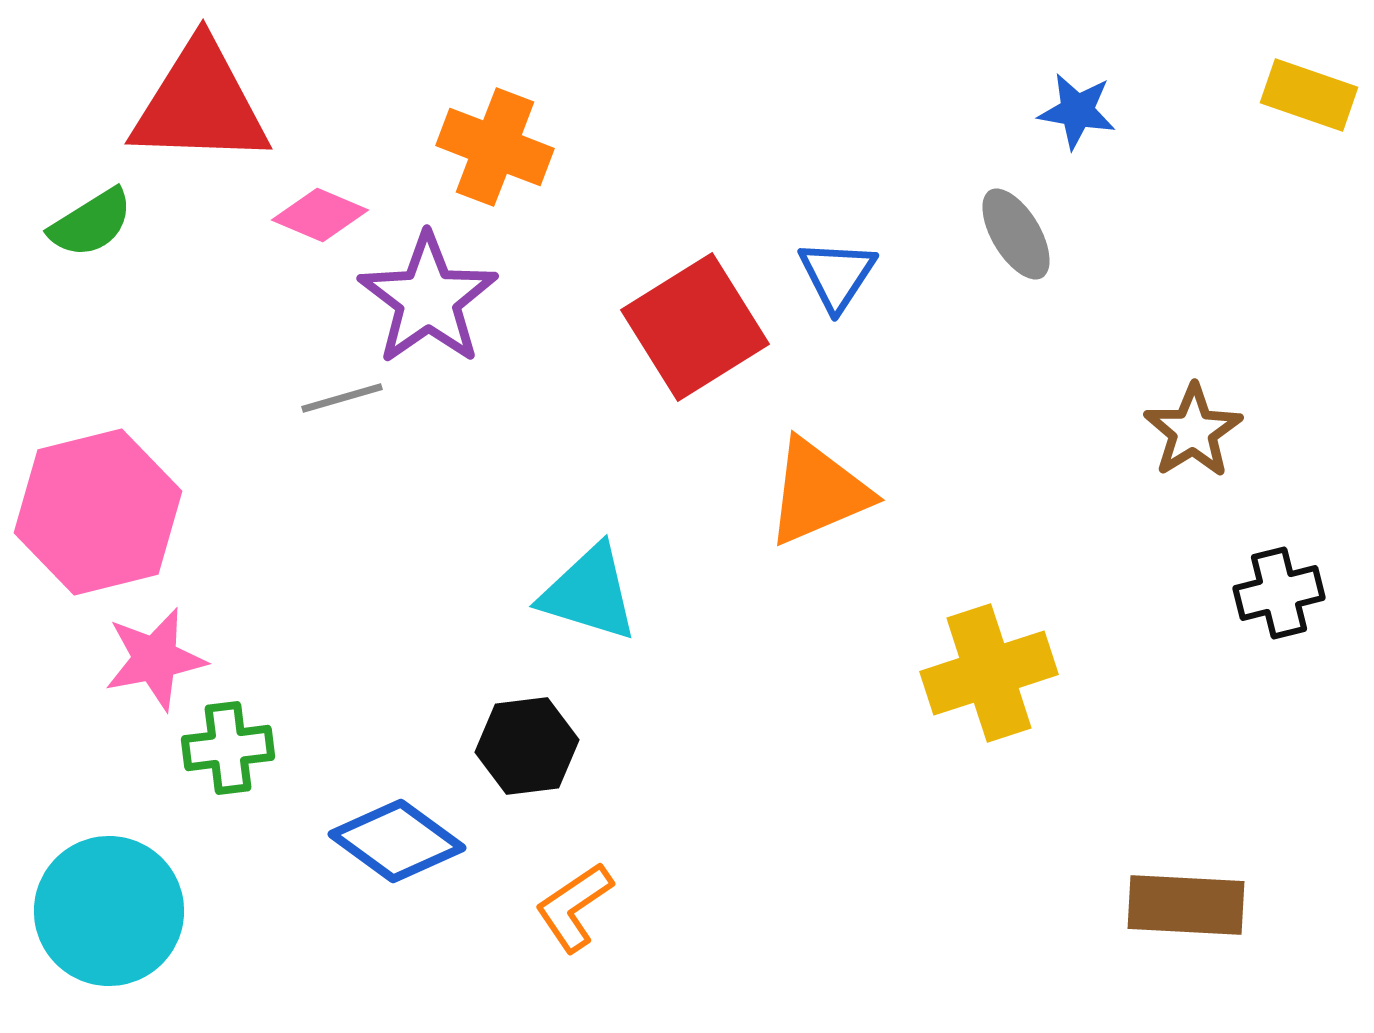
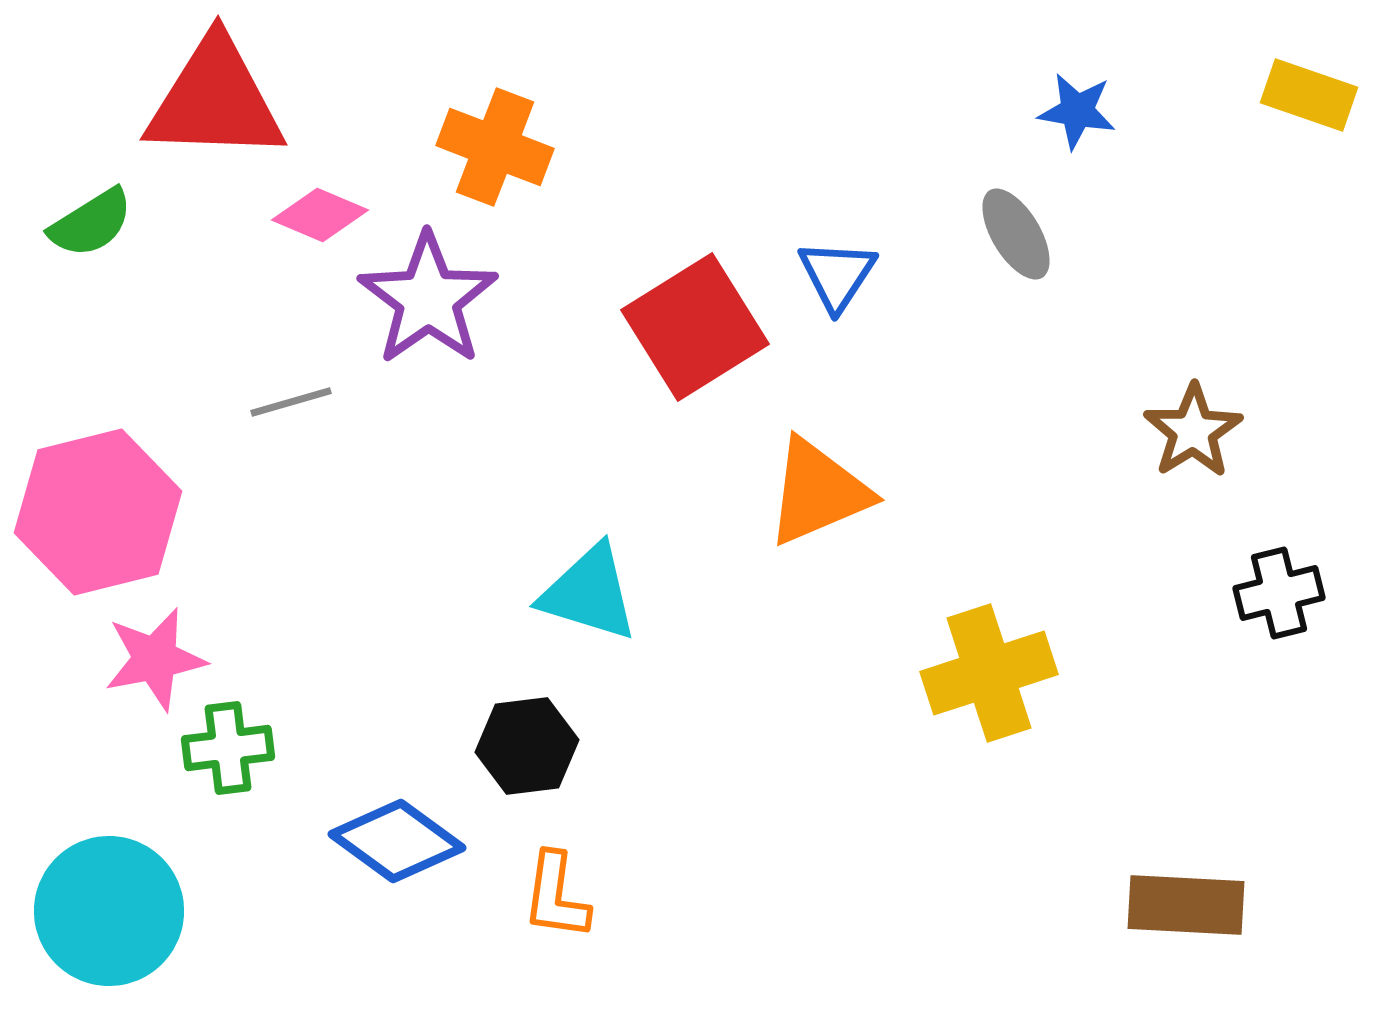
red triangle: moved 15 px right, 4 px up
gray line: moved 51 px left, 4 px down
orange L-shape: moved 18 px left, 11 px up; rotated 48 degrees counterclockwise
